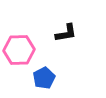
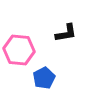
pink hexagon: rotated 8 degrees clockwise
